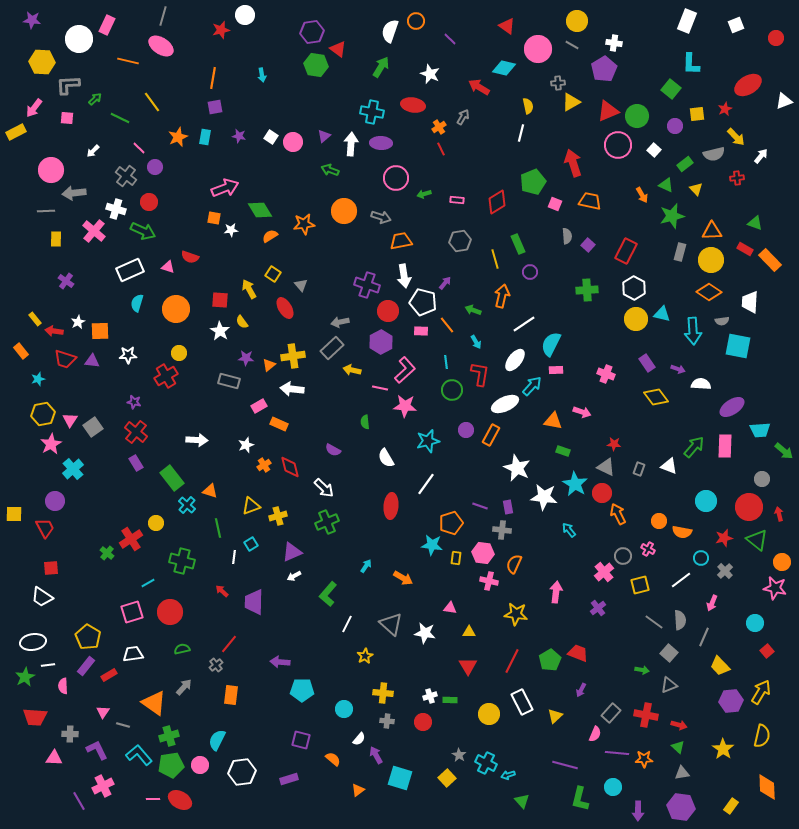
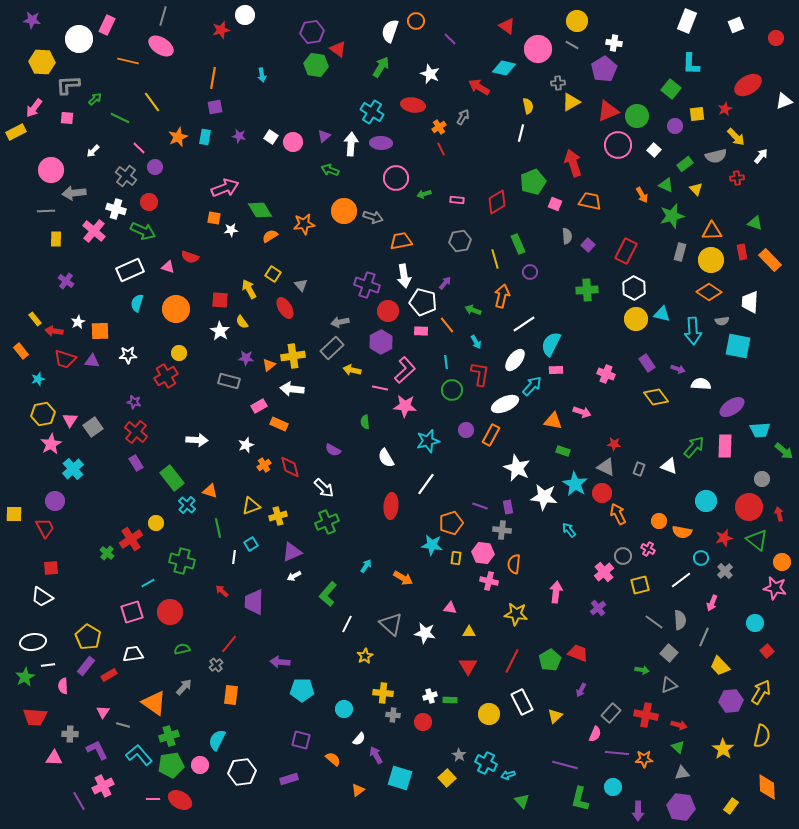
cyan cross at (372, 112): rotated 20 degrees clockwise
gray semicircle at (714, 154): moved 2 px right, 2 px down
gray arrow at (381, 217): moved 8 px left
red rectangle at (745, 249): moved 3 px left, 3 px down; rotated 49 degrees clockwise
orange semicircle at (514, 564): rotated 18 degrees counterclockwise
gray cross at (387, 721): moved 6 px right, 6 px up
